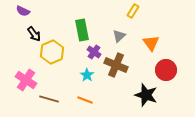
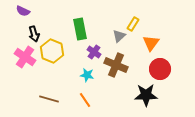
yellow rectangle: moved 13 px down
green rectangle: moved 2 px left, 1 px up
black arrow: rotated 21 degrees clockwise
orange triangle: rotated 12 degrees clockwise
yellow hexagon: moved 1 px up; rotated 15 degrees counterclockwise
red circle: moved 6 px left, 1 px up
cyan star: rotated 24 degrees counterclockwise
pink cross: moved 1 px left, 23 px up
black star: rotated 20 degrees counterclockwise
orange line: rotated 35 degrees clockwise
